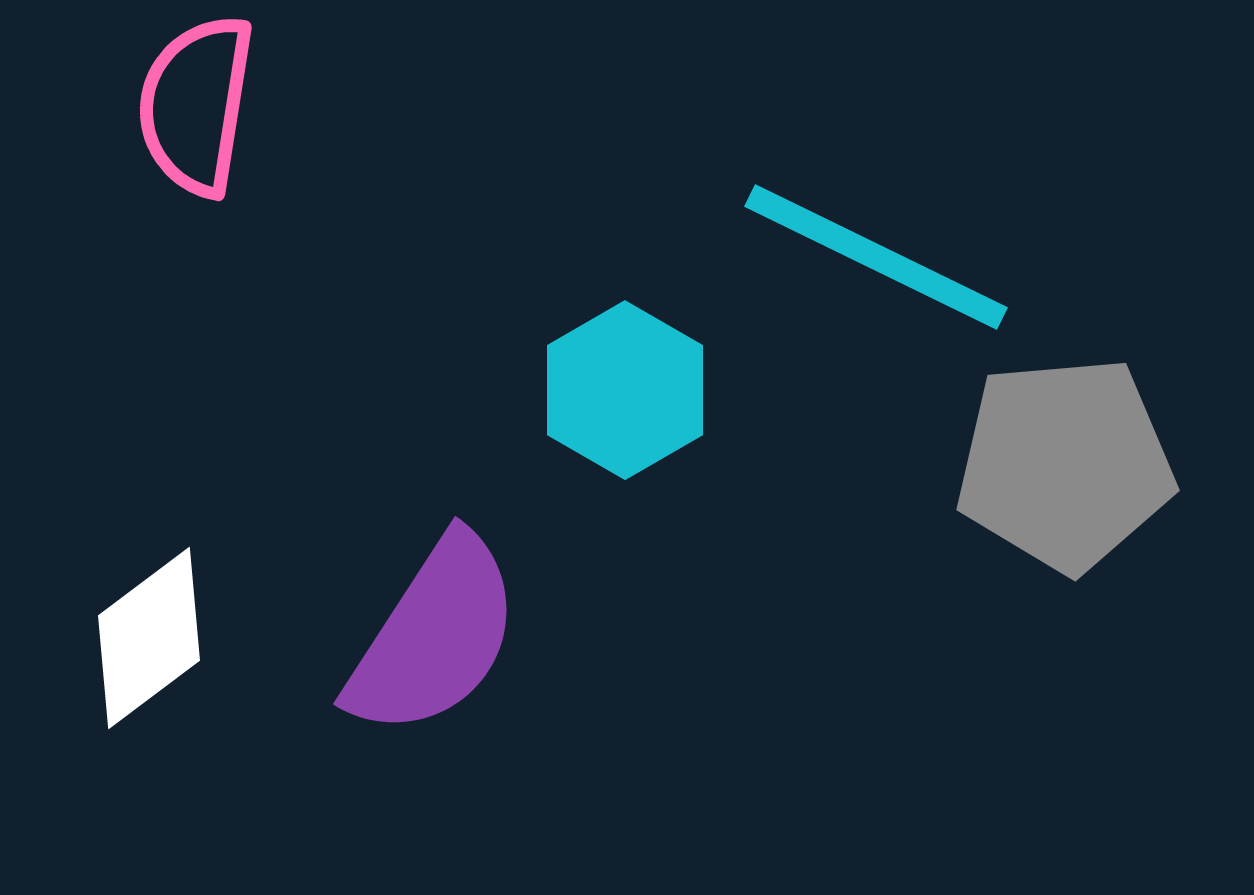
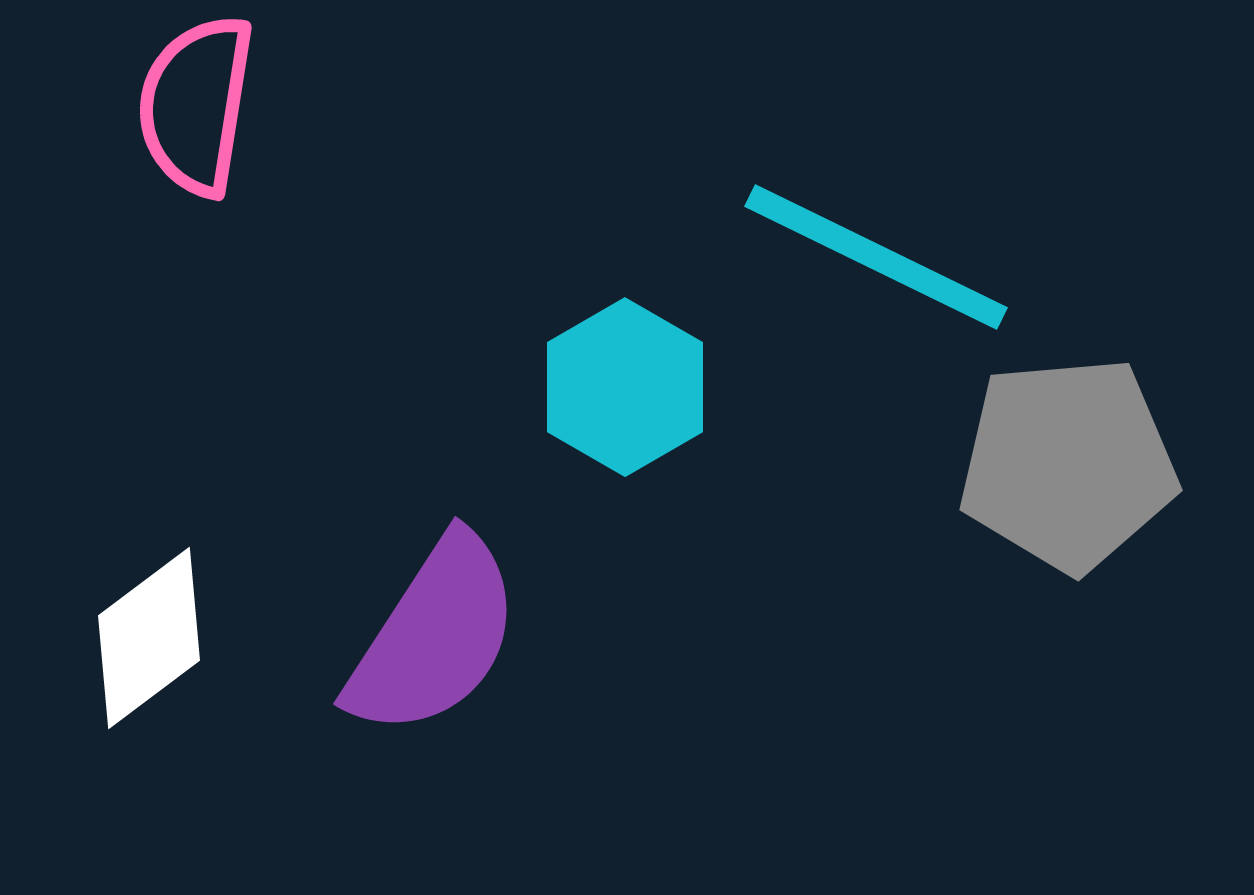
cyan hexagon: moved 3 px up
gray pentagon: moved 3 px right
